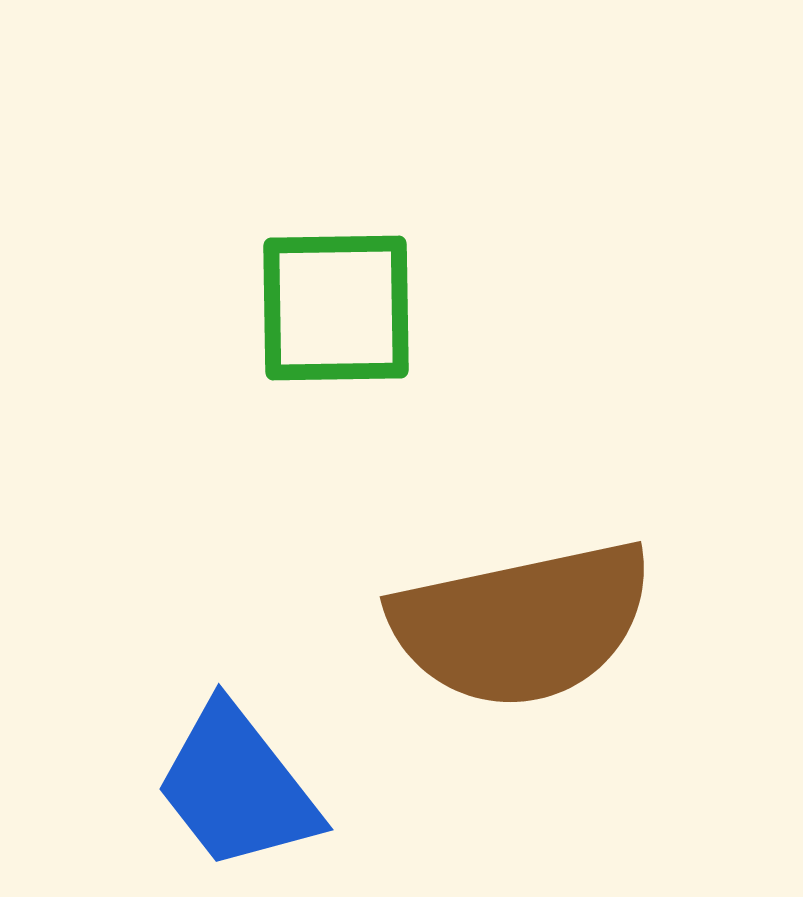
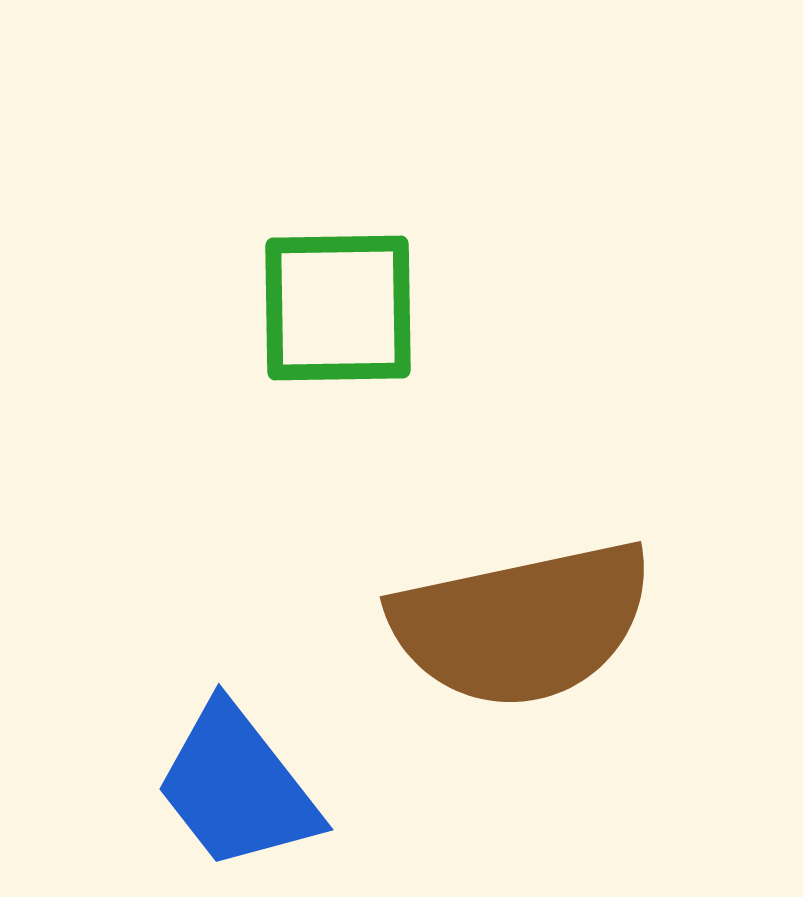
green square: moved 2 px right
